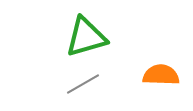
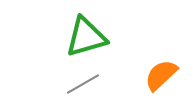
orange semicircle: rotated 45 degrees counterclockwise
